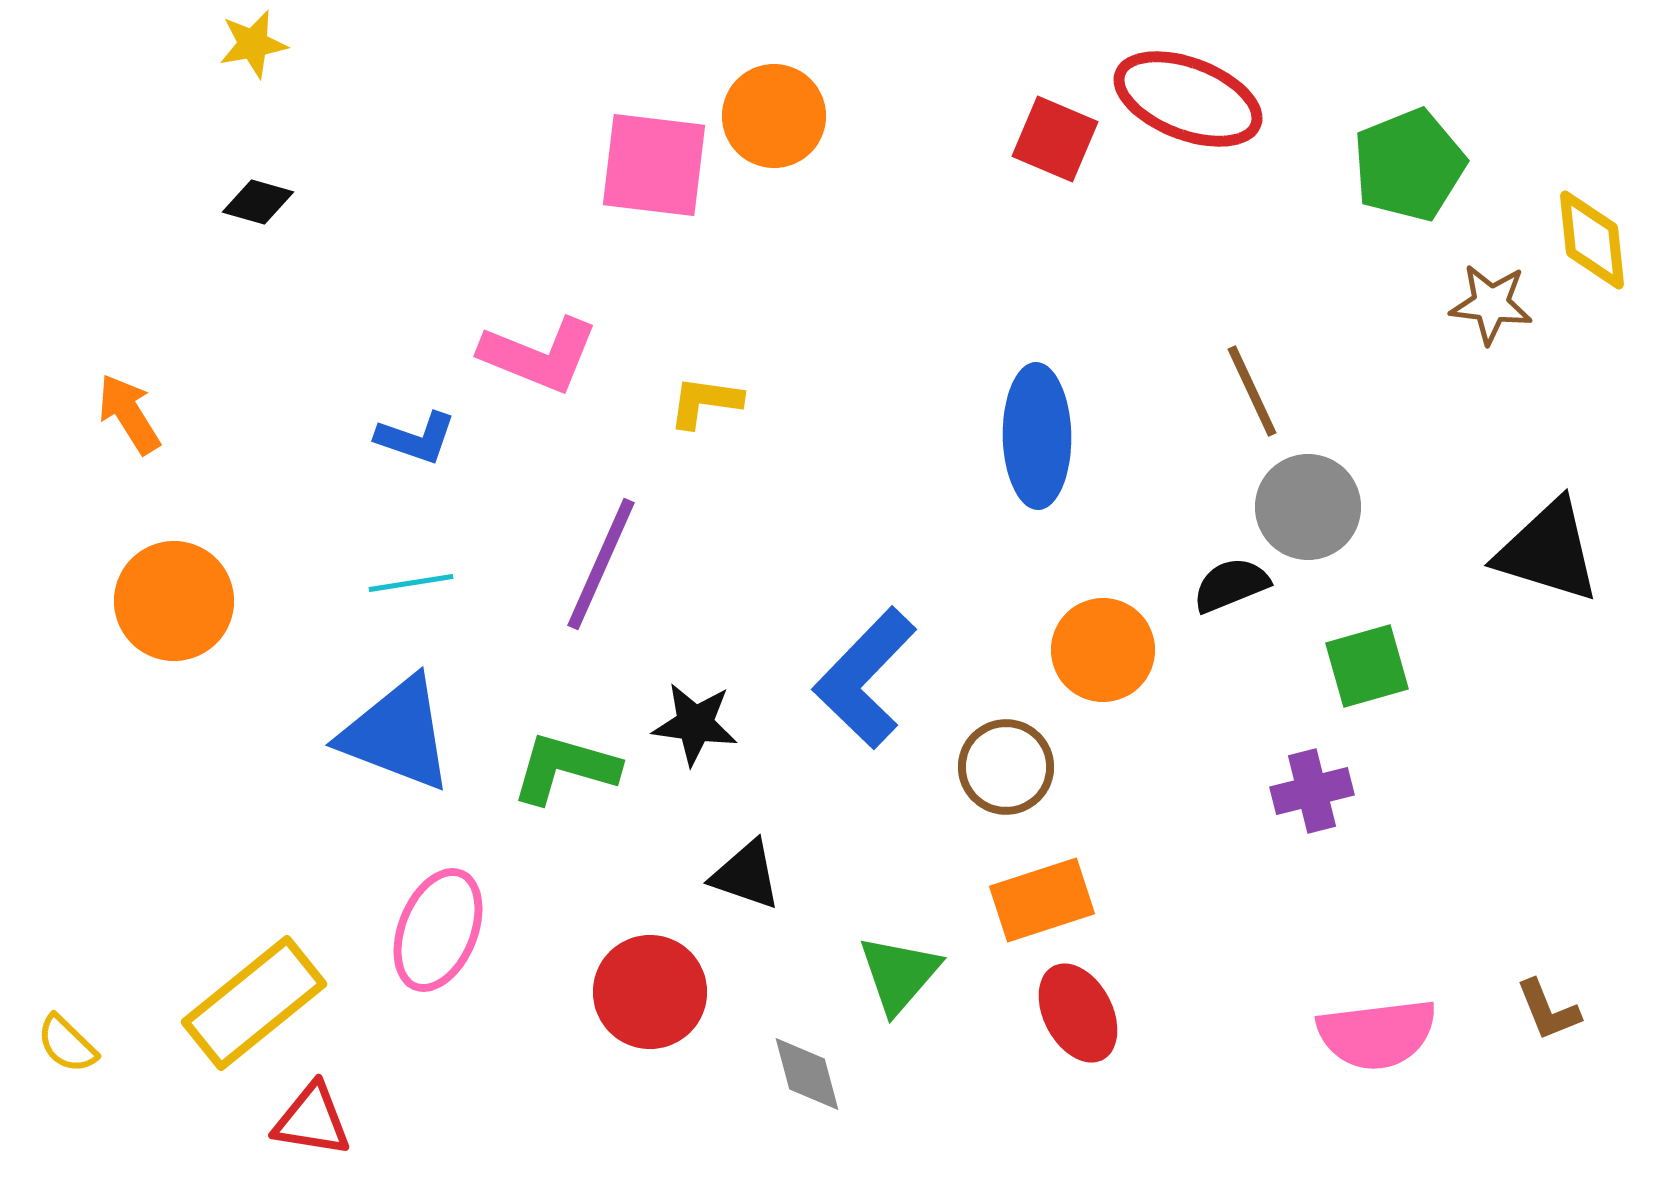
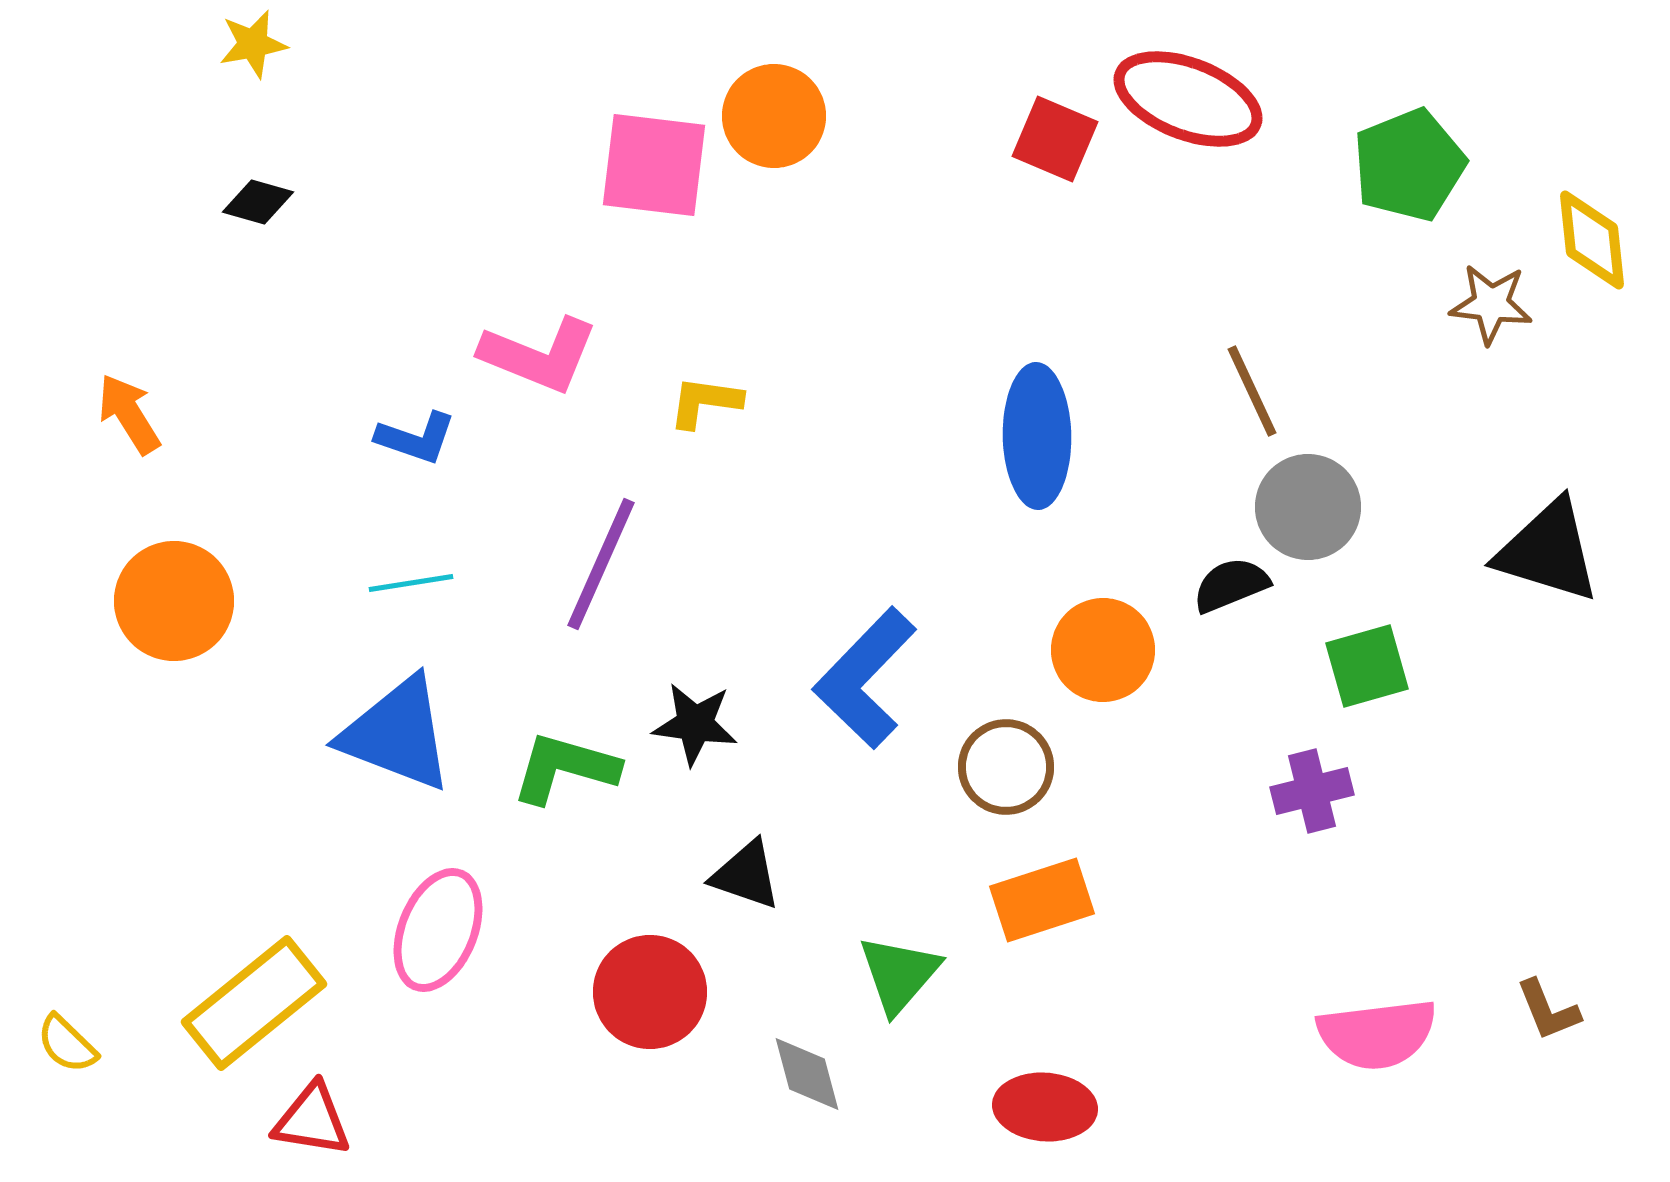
red ellipse at (1078, 1013): moved 33 px left, 94 px down; rotated 58 degrees counterclockwise
